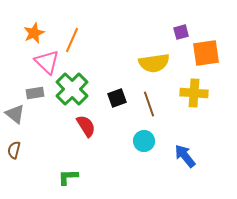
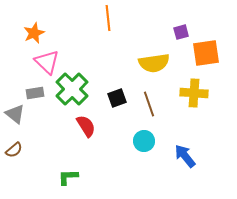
orange line: moved 36 px right, 22 px up; rotated 30 degrees counterclockwise
brown semicircle: rotated 144 degrees counterclockwise
